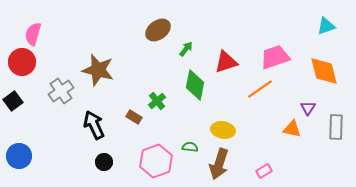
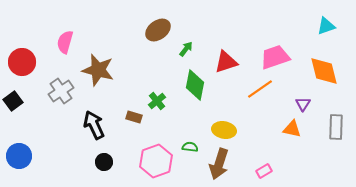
pink semicircle: moved 32 px right, 8 px down
purple triangle: moved 5 px left, 4 px up
brown rectangle: rotated 14 degrees counterclockwise
yellow ellipse: moved 1 px right
